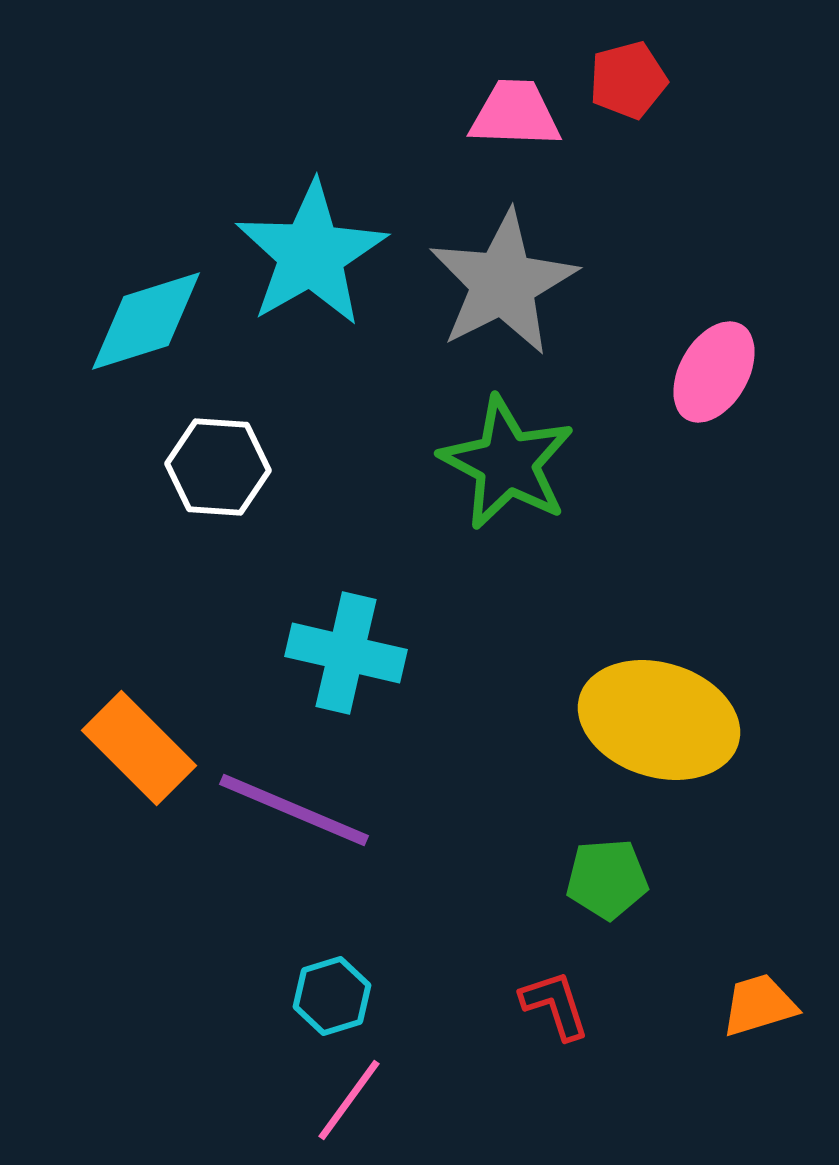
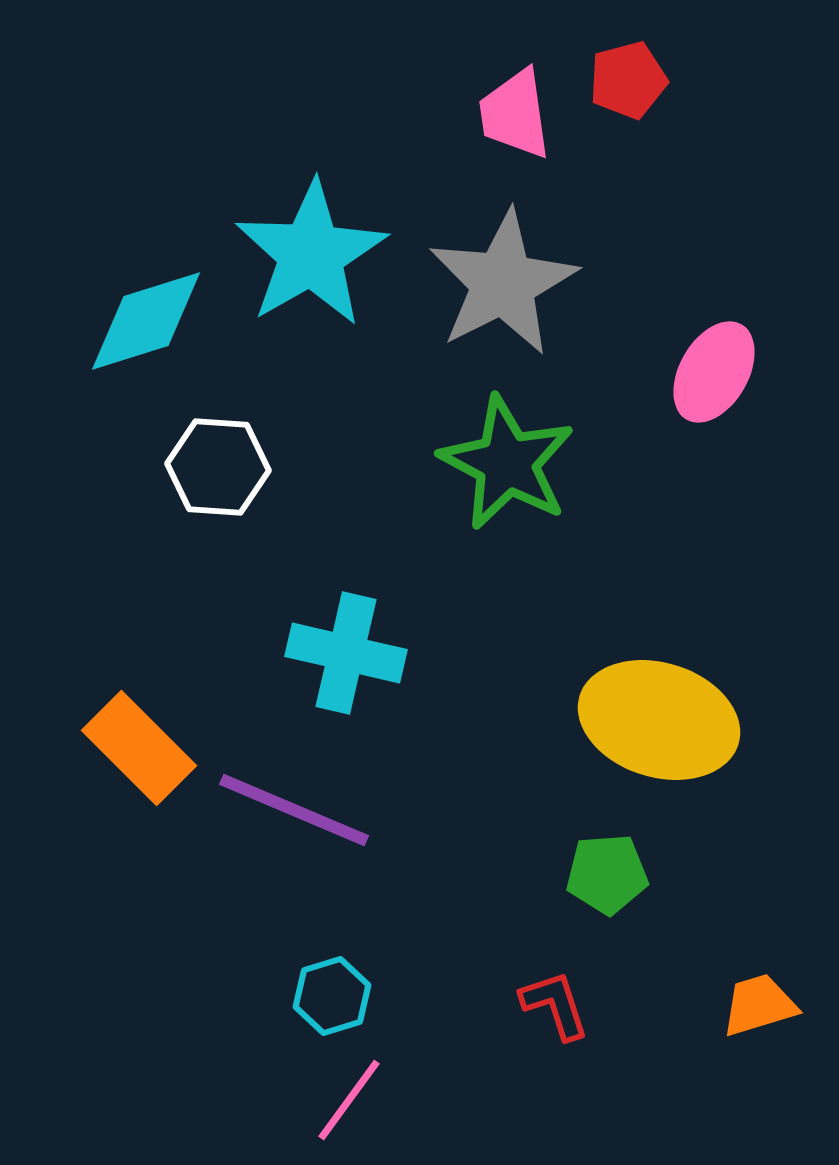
pink trapezoid: rotated 100 degrees counterclockwise
green pentagon: moved 5 px up
